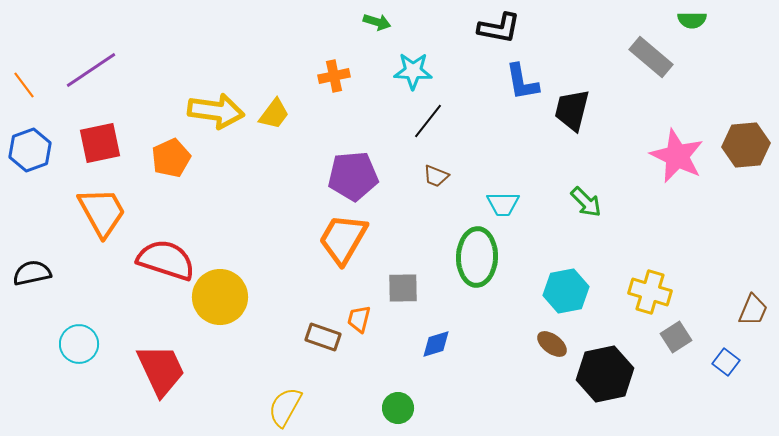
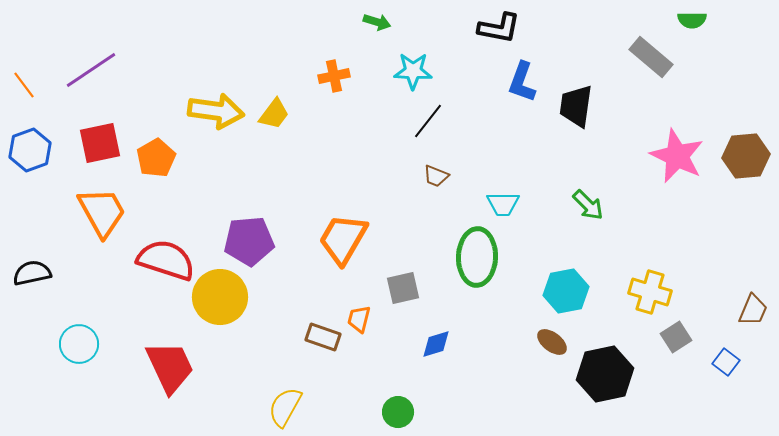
blue L-shape at (522, 82): rotated 30 degrees clockwise
black trapezoid at (572, 110): moved 4 px right, 4 px up; rotated 6 degrees counterclockwise
brown hexagon at (746, 145): moved 11 px down
orange pentagon at (171, 158): moved 15 px left; rotated 6 degrees counterclockwise
purple pentagon at (353, 176): moved 104 px left, 65 px down
green arrow at (586, 202): moved 2 px right, 3 px down
gray square at (403, 288): rotated 12 degrees counterclockwise
brown ellipse at (552, 344): moved 2 px up
red trapezoid at (161, 370): moved 9 px right, 3 px up
green circle at (398, 408): moved 4 px down
